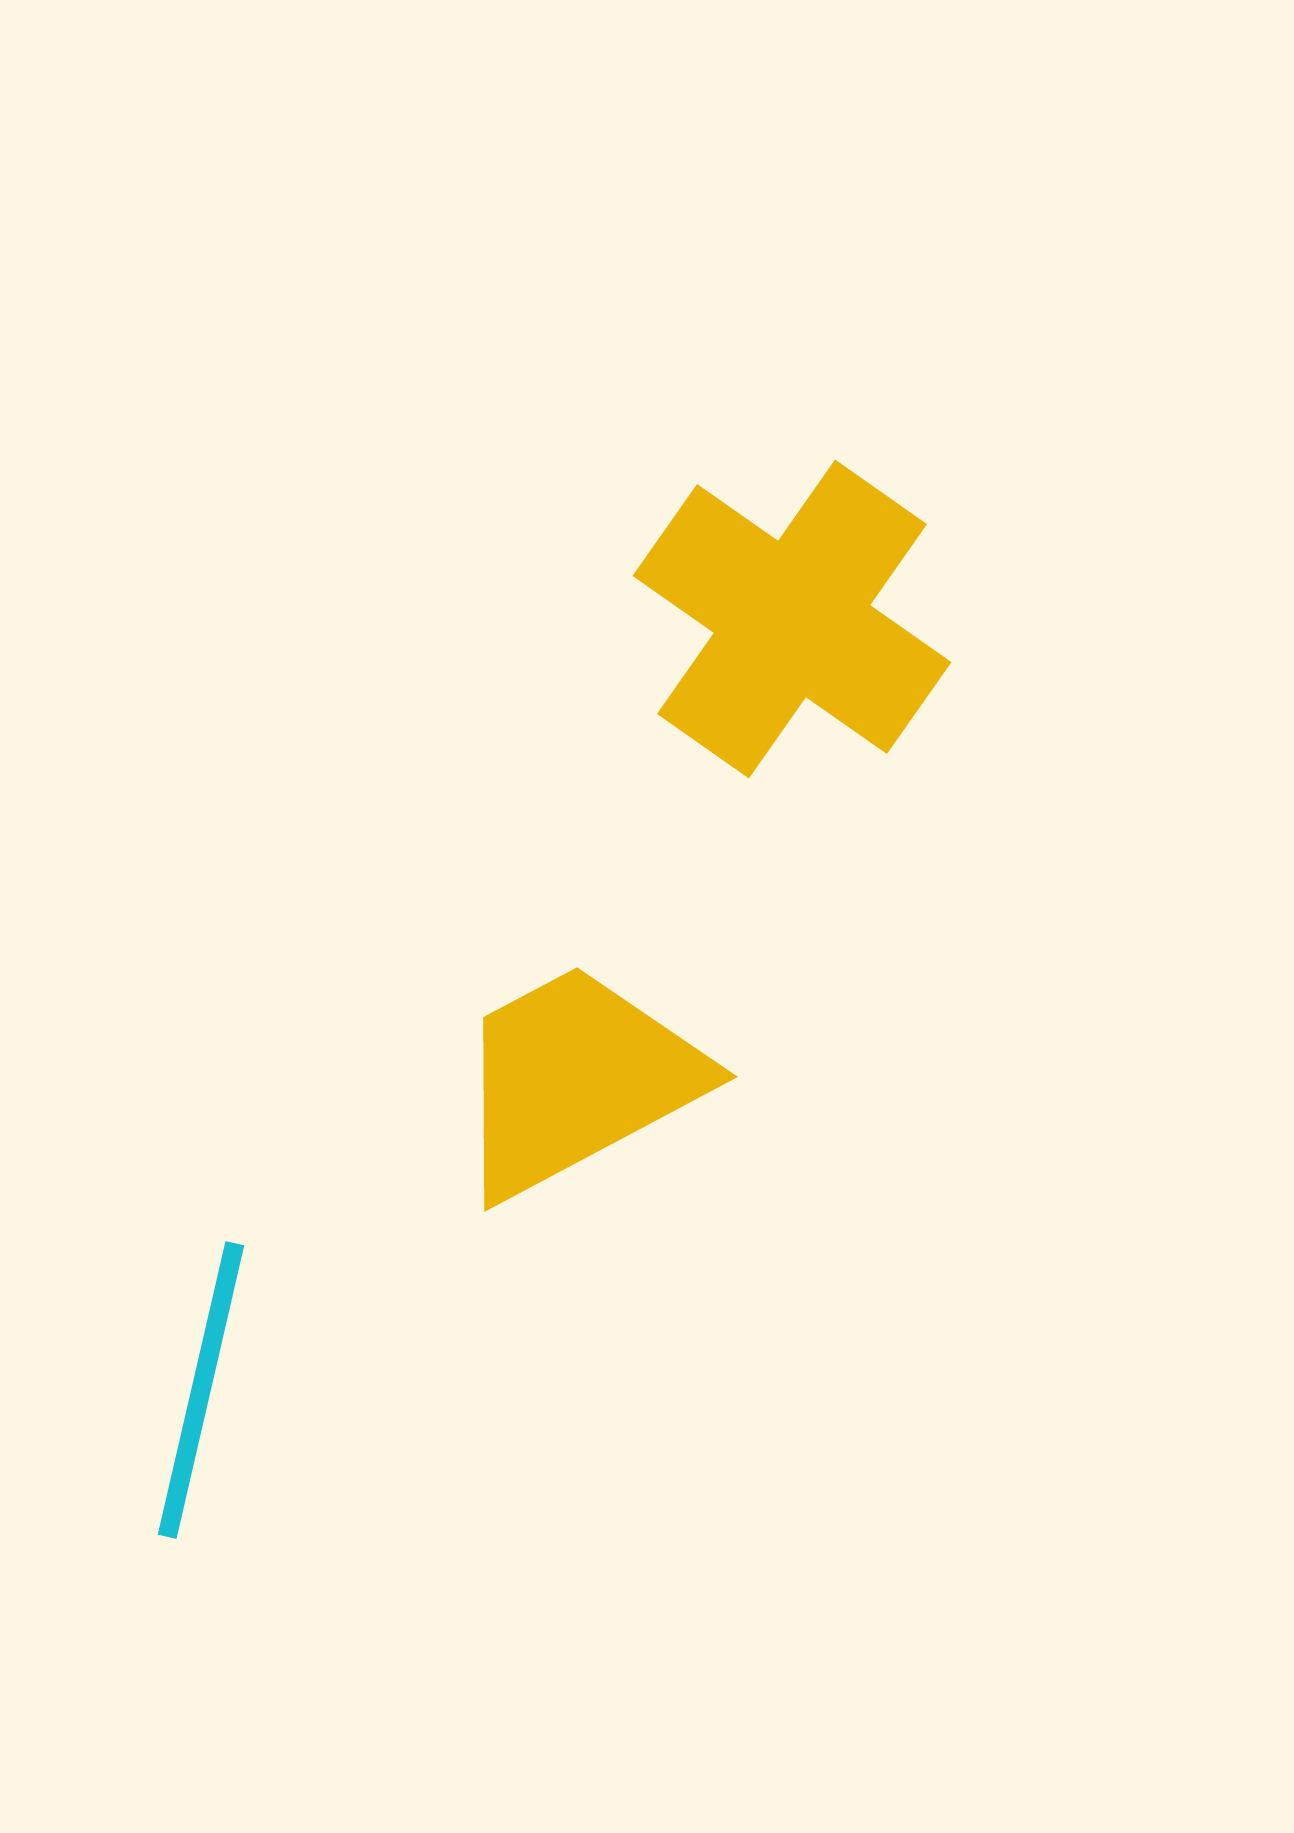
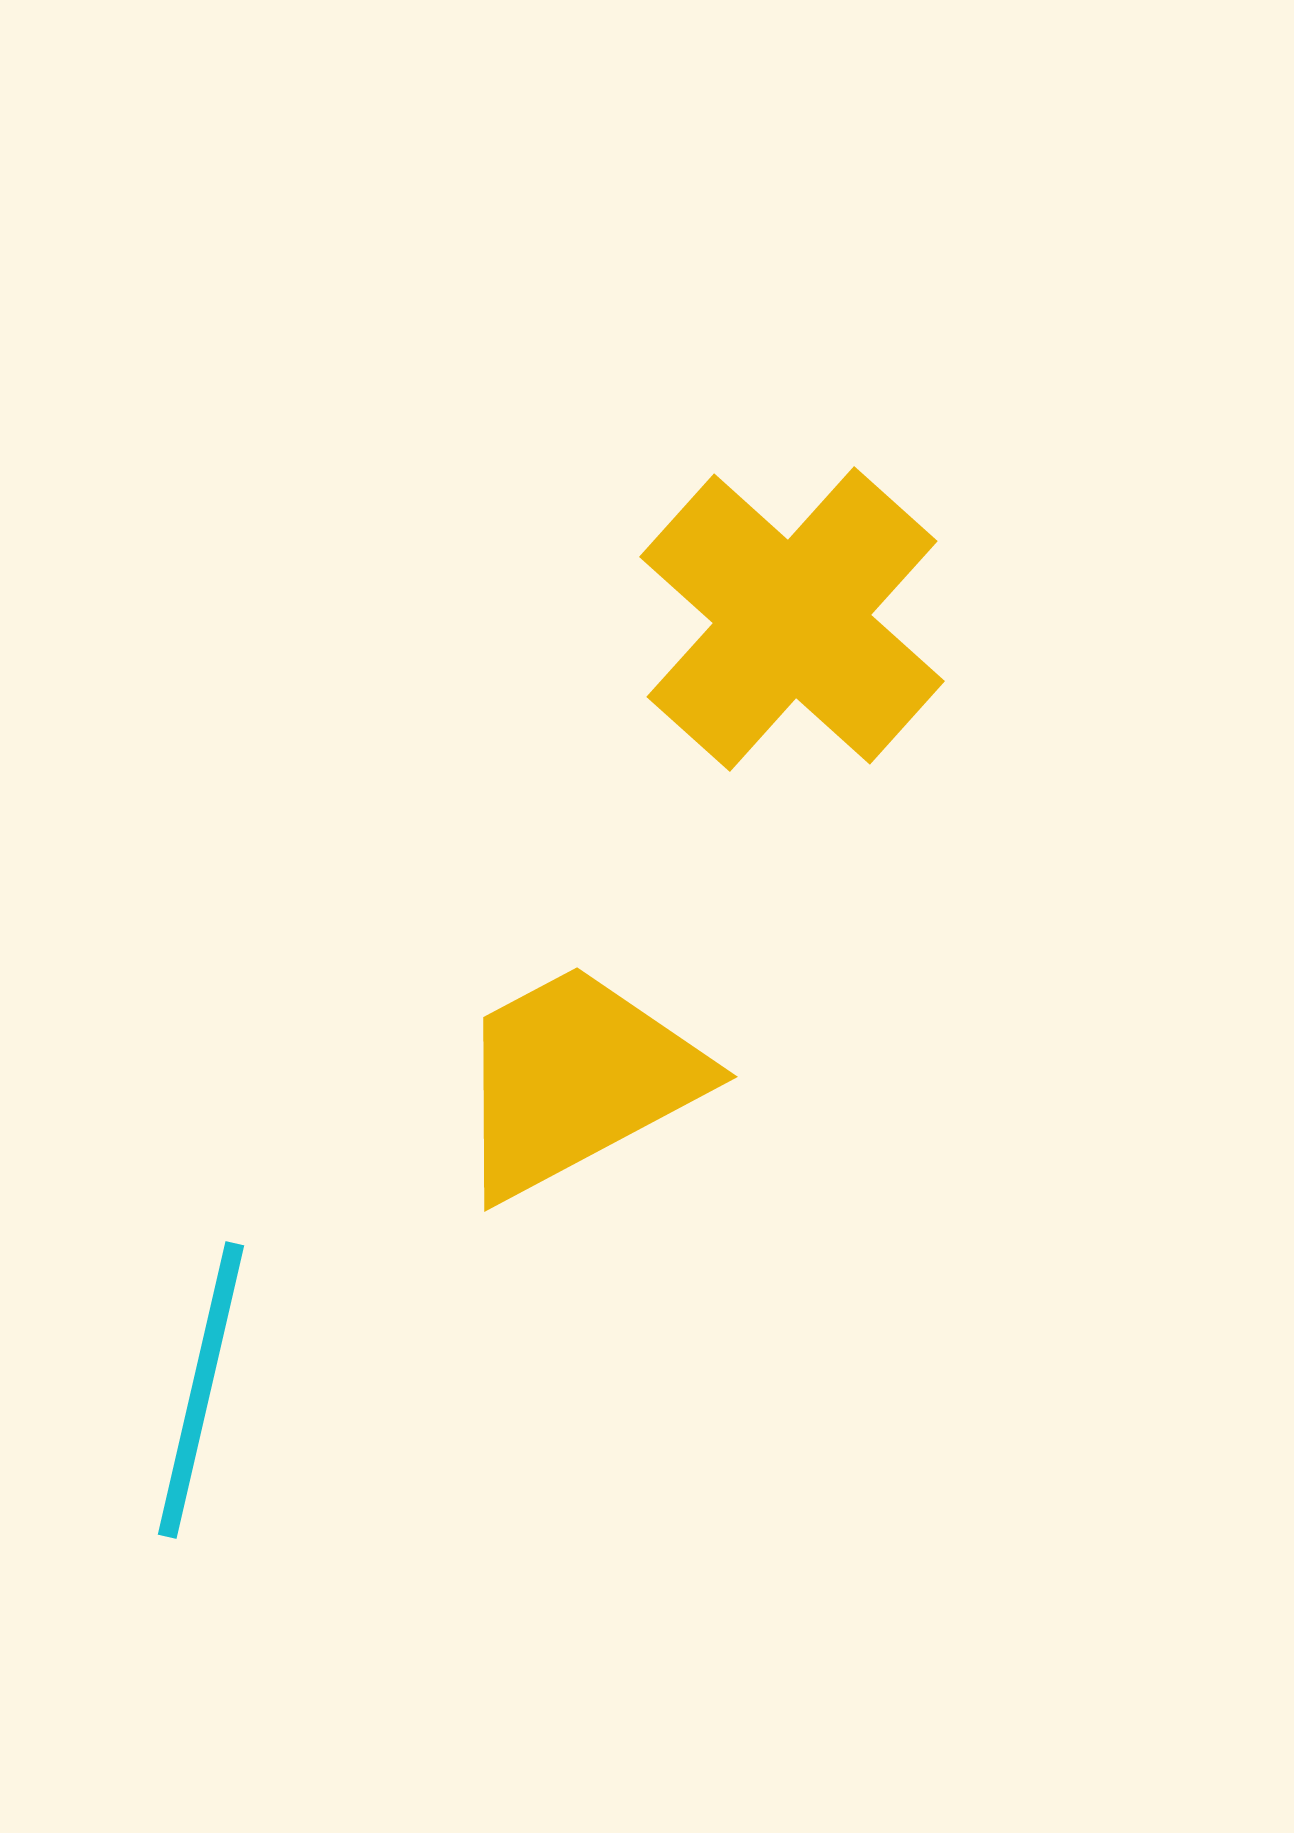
yellow cross: rotated 7 degrees clockwise
